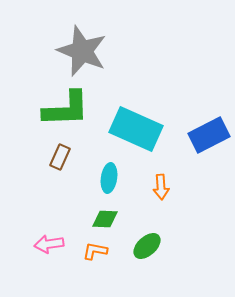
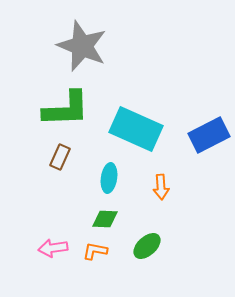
gray star: moved 5 px up
pink arrow: moved 4 px right, 4 px down
